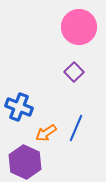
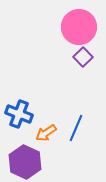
purple square: moved 9 px right, 15 px up
blue cross: moved 7 px down
